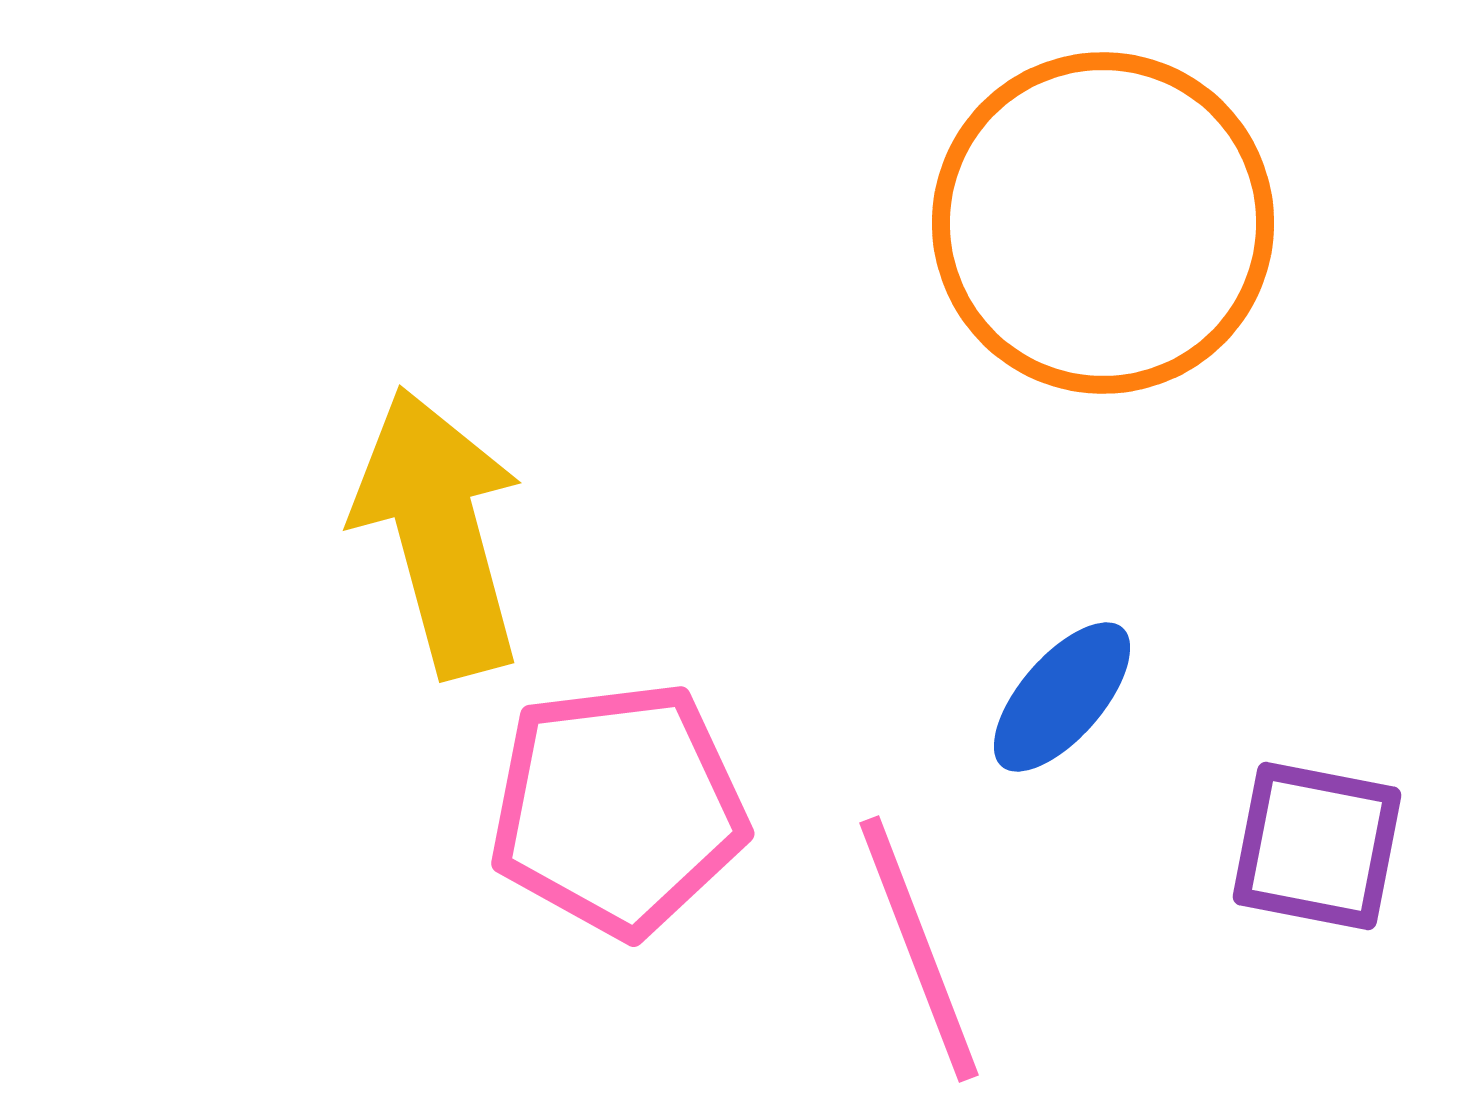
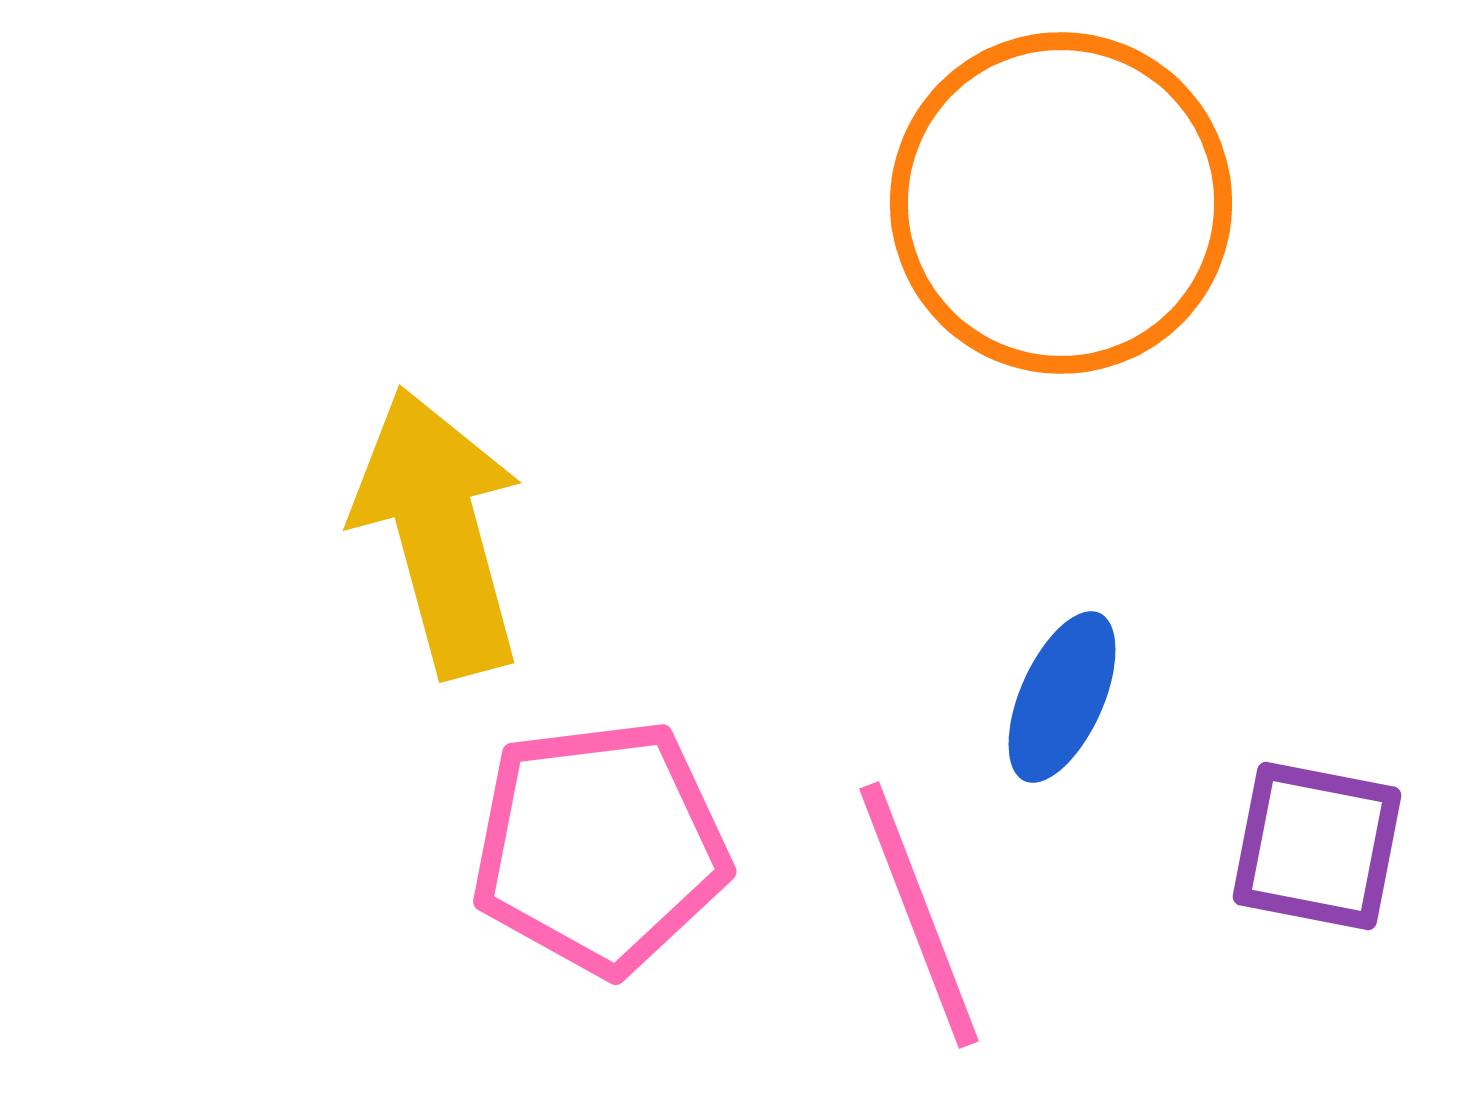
orange circle: moved 42 px left, 20 px up
blue ellipse: rotated 17 degrees counterclockwise
pink pentagon: moved 18 px left, 38 px down
pink line: moved 34 px up
